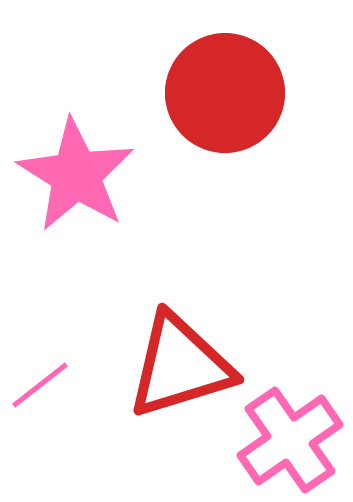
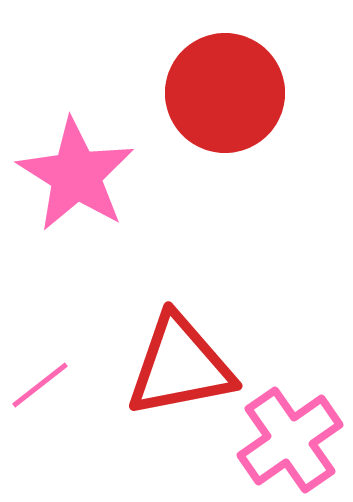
red triangle: rotated 6 degrees clockwise
